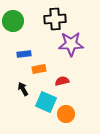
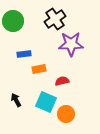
black cross: rotated 30 degrees counterclockwise
black arrow: moved 7 px left, 11 px down
